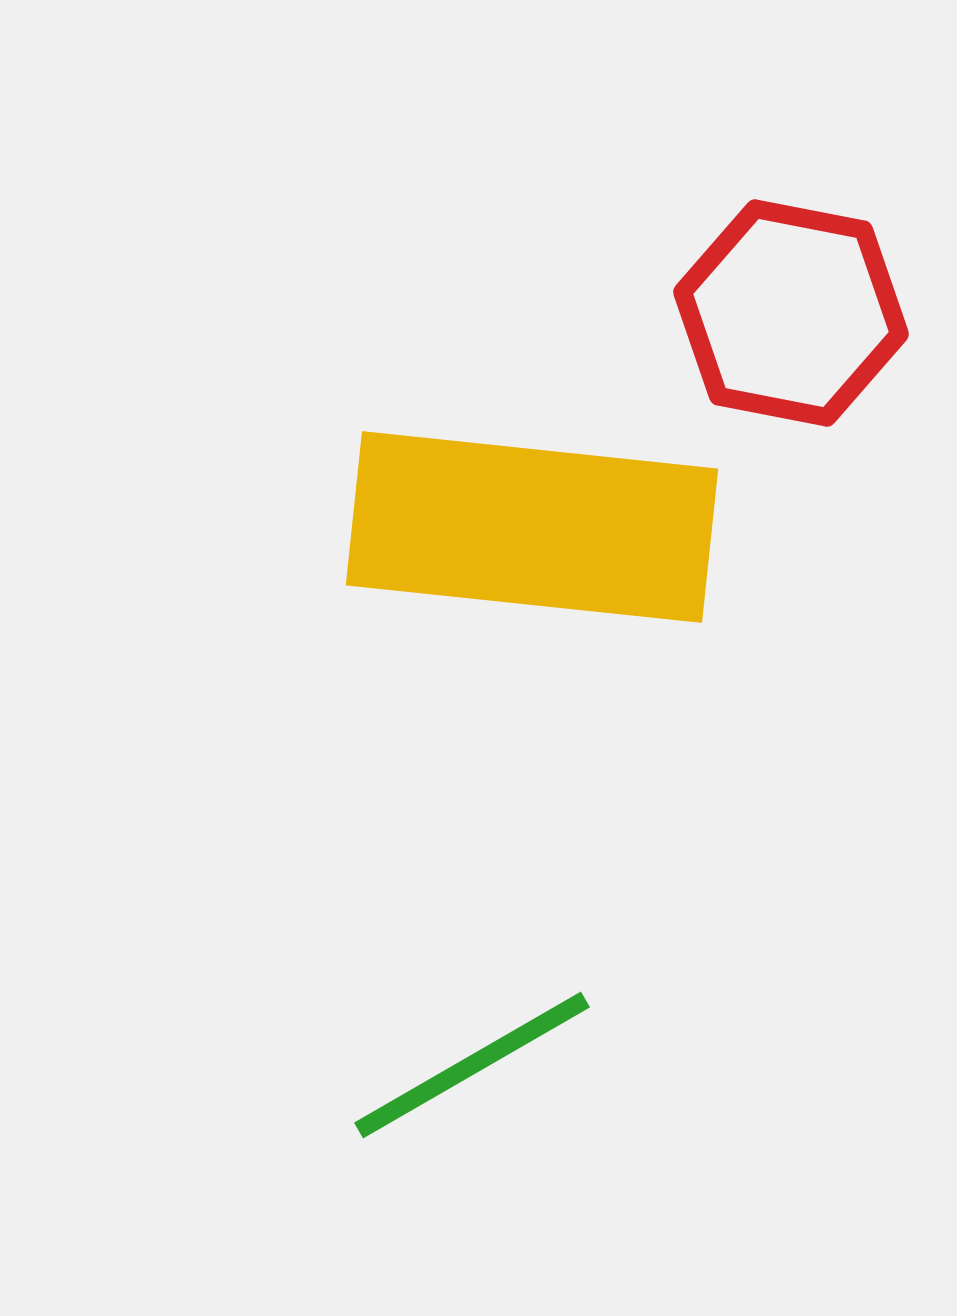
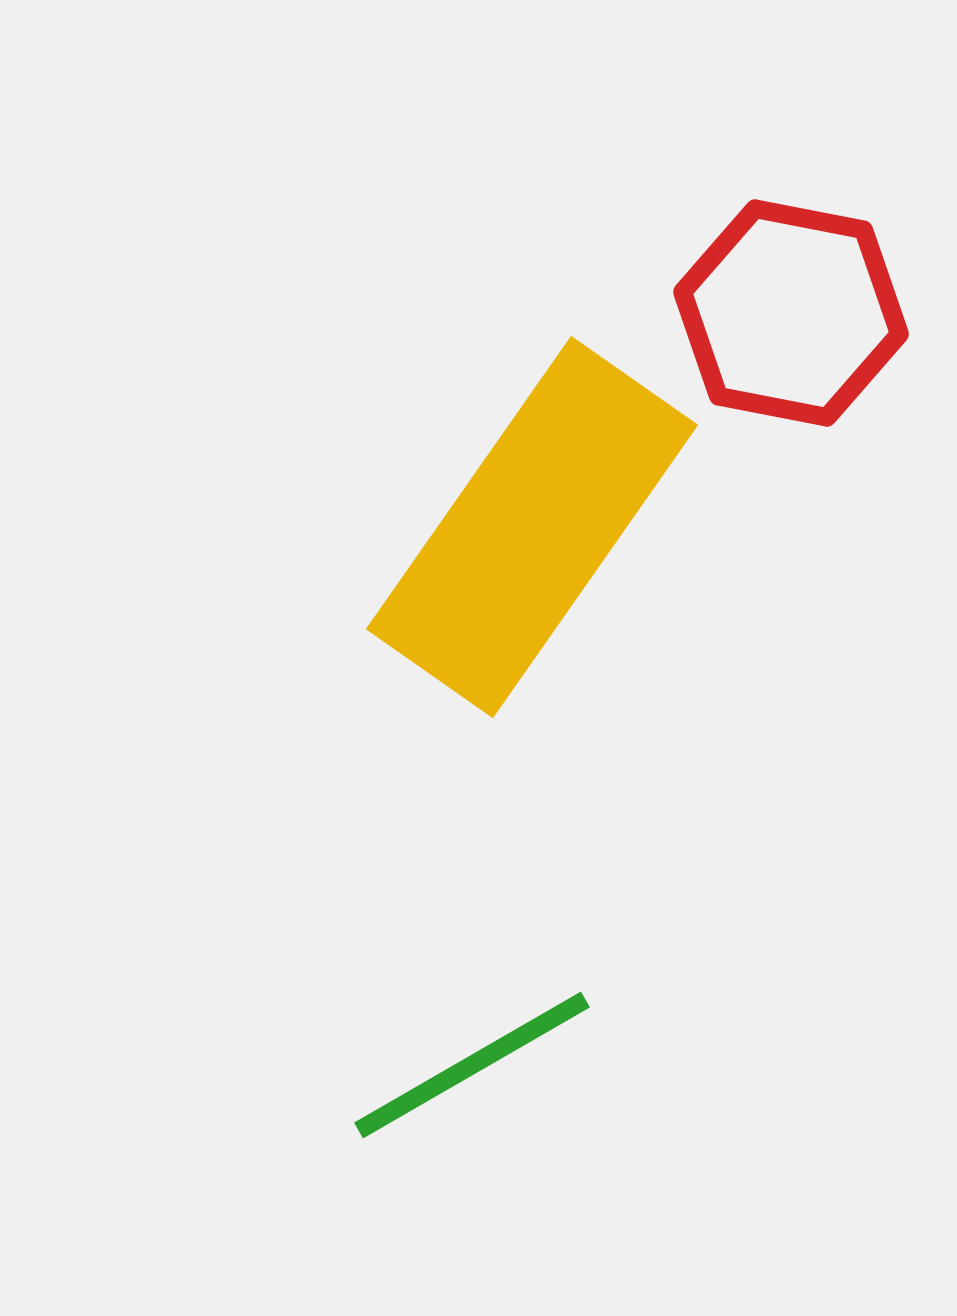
yellow rectangle: rotated 61 degrees counterclockwise
